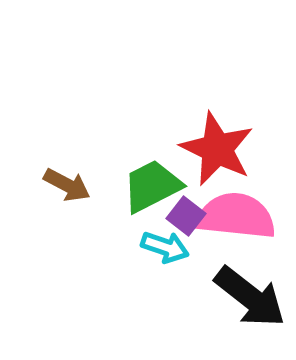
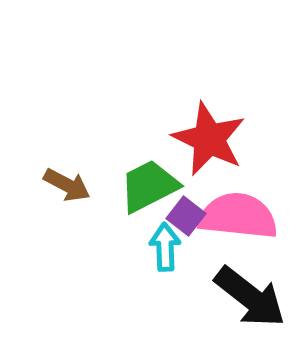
red star: moved 8 px left, 10 px up
green trapezoid: moved 3 px left
pink semicircle: moved 2 px right
cyan arrow: rotated 111 degrees counterclockwise
